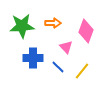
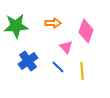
green star: moved 6 px left
blue cross: moved 5 px left, 3 px down; rotated 36 degrees counterclockwise
yellow line: rotated 42 degrees counterclockwise
